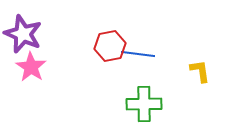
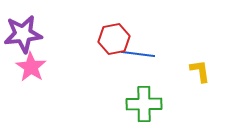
purple star: rotated 30 degrees counterclockwise
red hexagon: moved 4 px right, 7 px up
